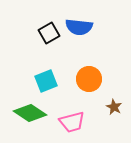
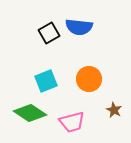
brown star: moved 3 px down
